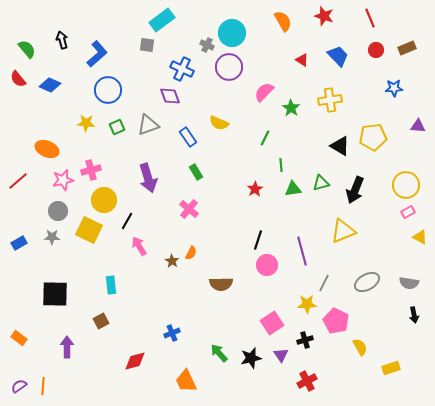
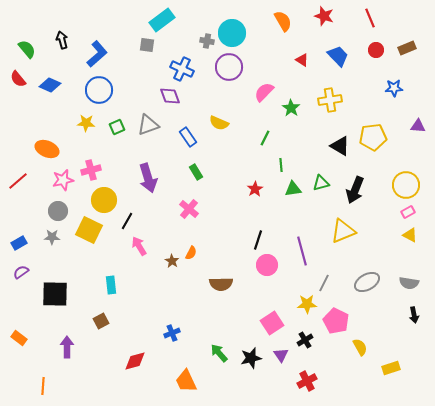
gray cross at (207, 45): moved 4 px up; rotated 16 degrees counterclockwise
blue circle at (108, 90): moved 9 px left
yellow triangle at (420, 237): moved 10 px left, 2 px up
black cross at (305, 340): rotated 14 degrees counterclockwise
purple semicircle at (19, 386): moved 2 px right, 114 px up
